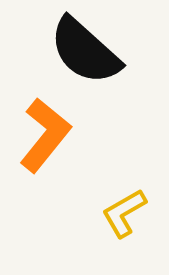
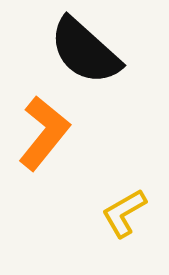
orange L-shape: moved 1 px left, 2 px up
